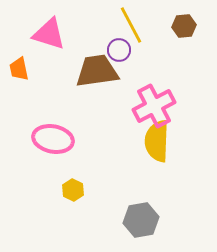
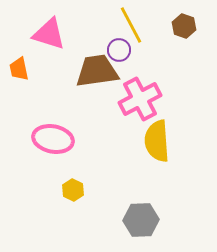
brown hexagon: rotated 25 degrees clockwise
pink cross: moved 14 px left, 7 px up
yellow semicircle: rotated 6 degrees counterclockwise
gray hexagon: rotated 8 degrees clockwise
